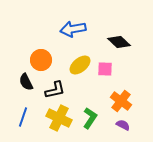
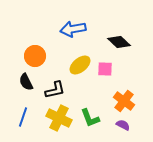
orange circle: moved 6 px left, 4 px up
orange cross: moved 3 px right
green L-shape: rotated 125 degrees clockwise
